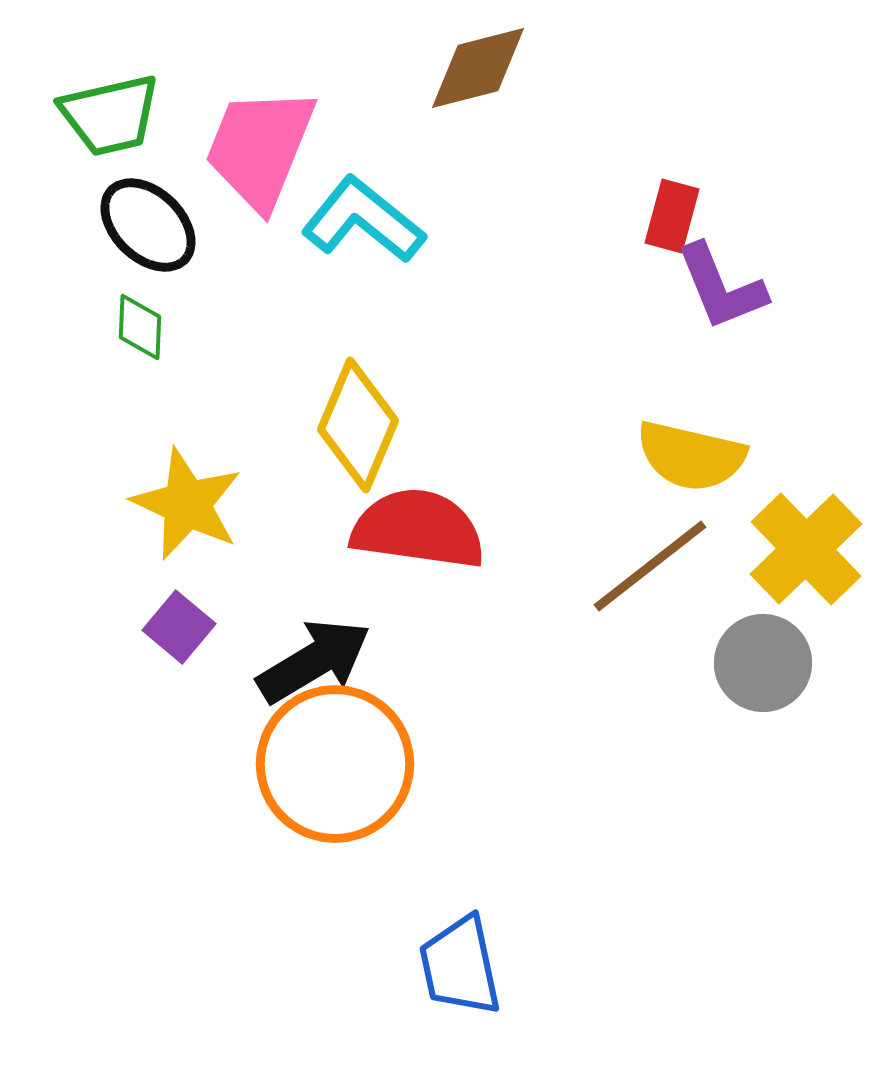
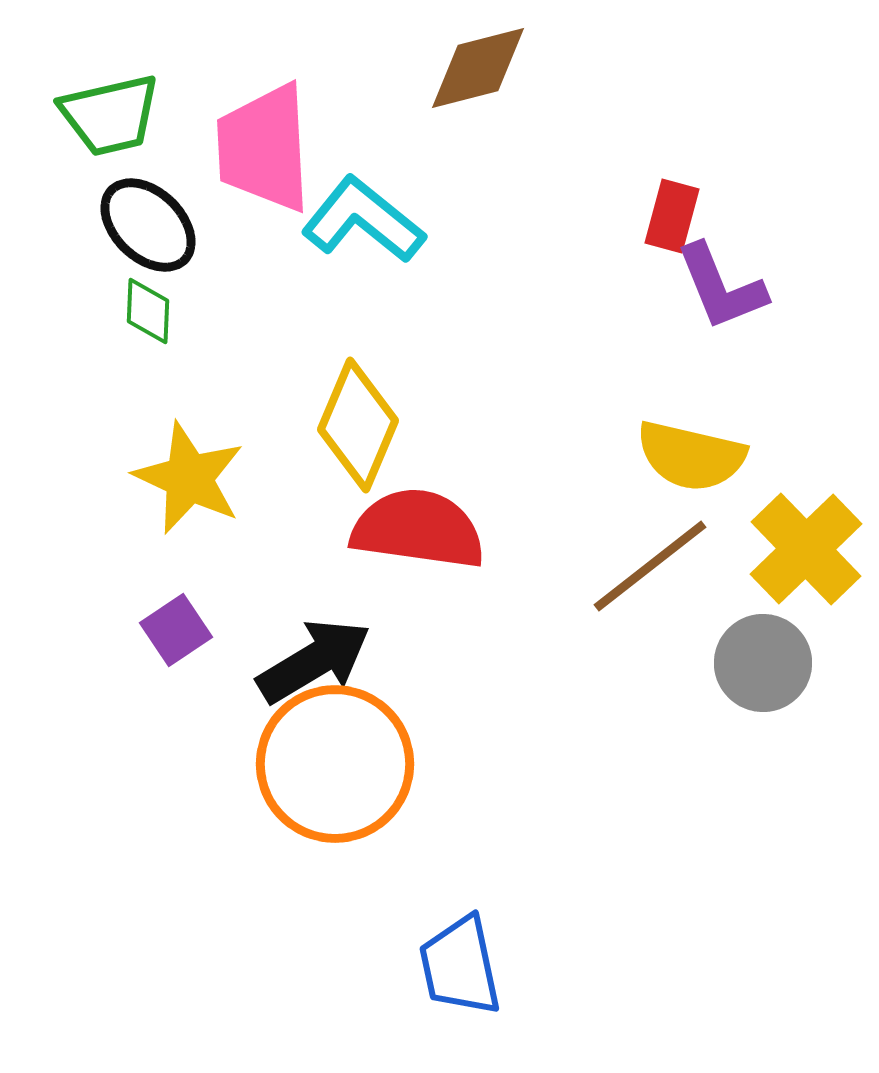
pink trapezoid: moved 4 px right; rotated 25 degrees counterclockwise
green diamond: moved 8 px right, 16 px up
yellow star: moved 2 px right, 26 px up
purple square: moved 3 px left, 3 px down; rotated 16 degrees clockwise
